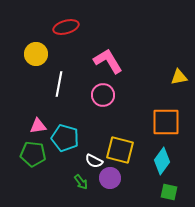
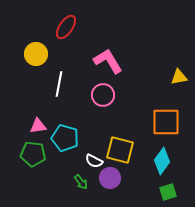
red ellipse: rotated 40 degrees counterclockwise
green square: moved 1 px left; rotated 30 degrees counterclockwise
